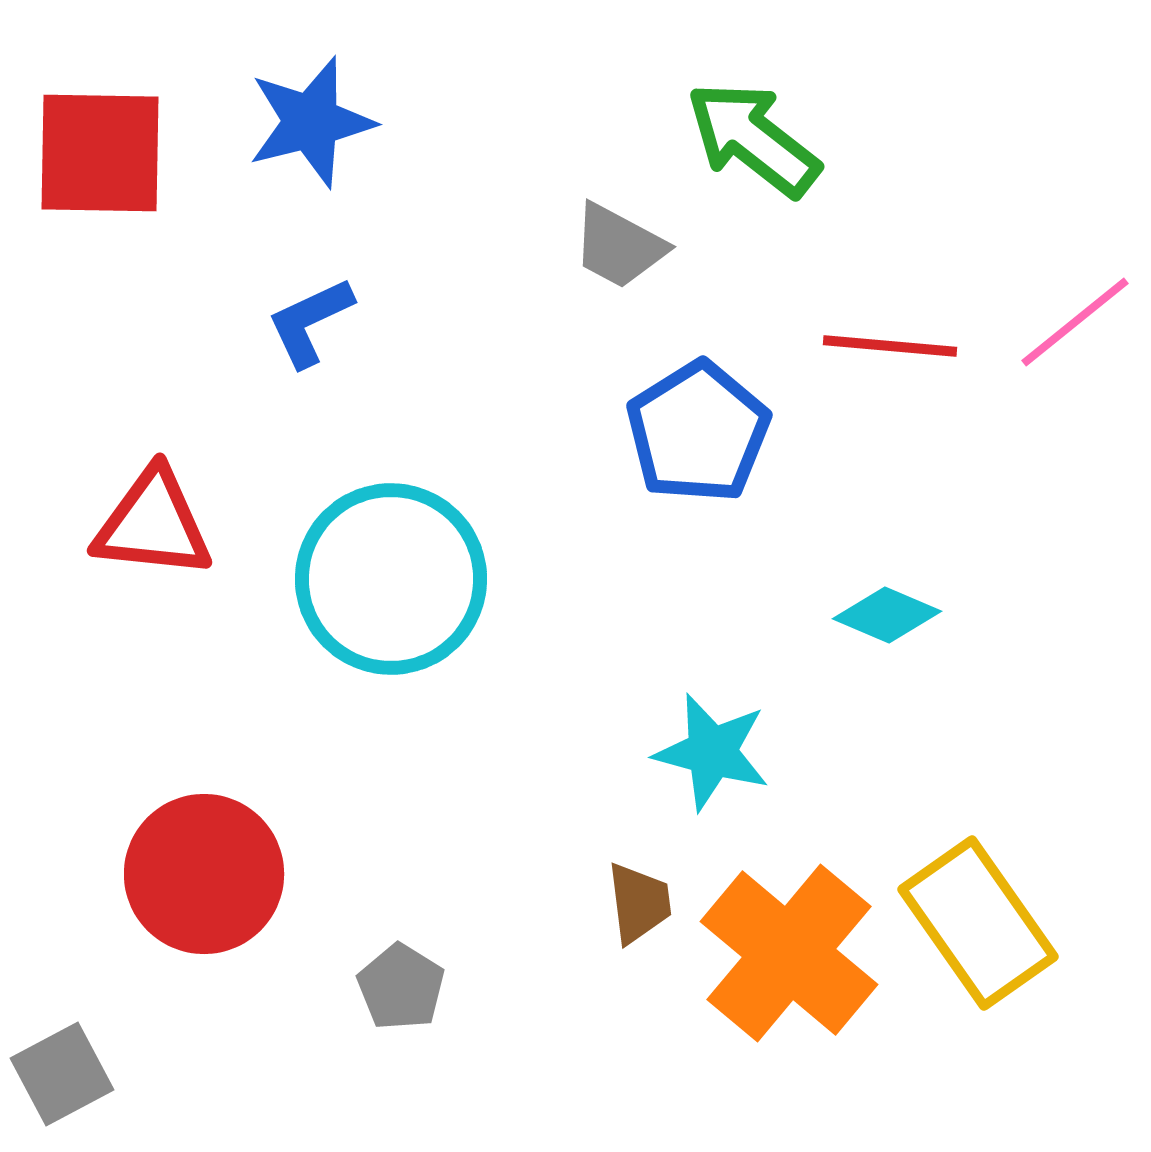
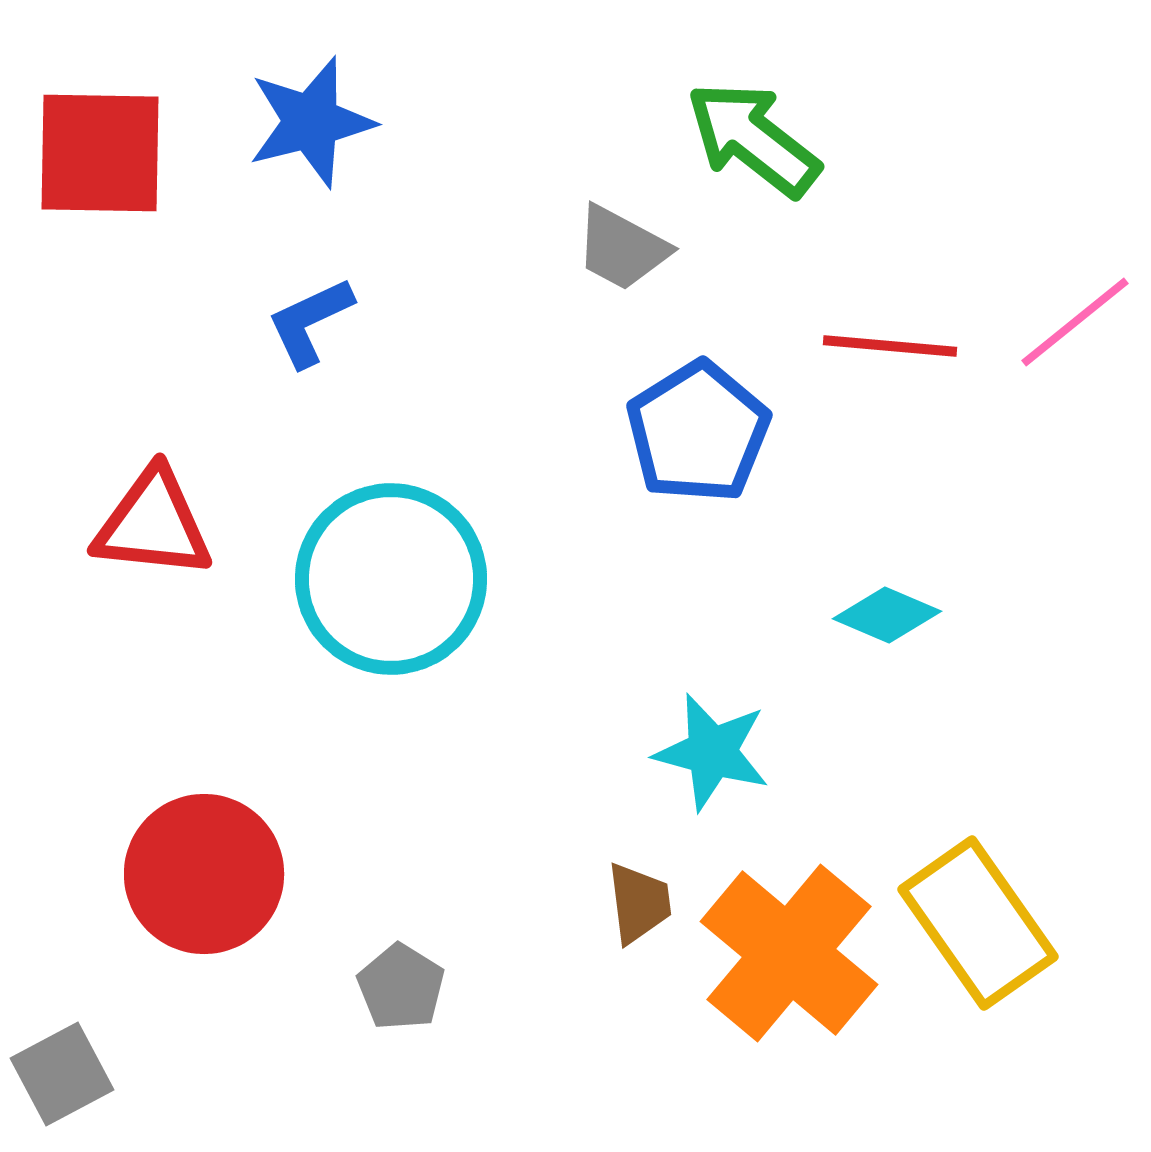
gray trapezoid: moved 3 px right, 2 px down
